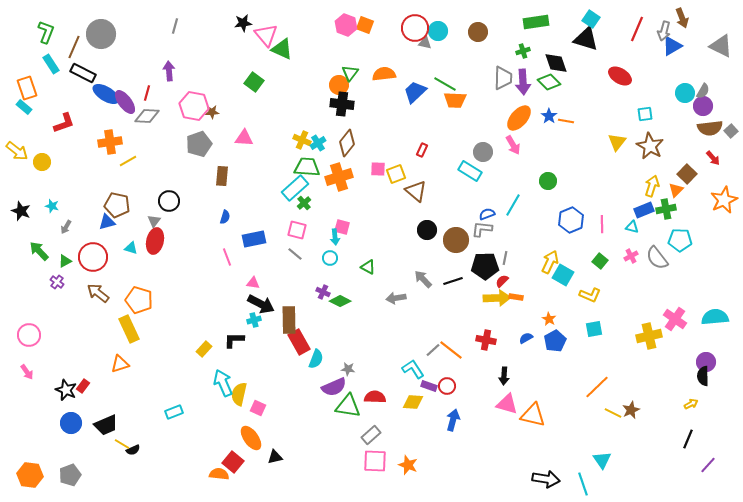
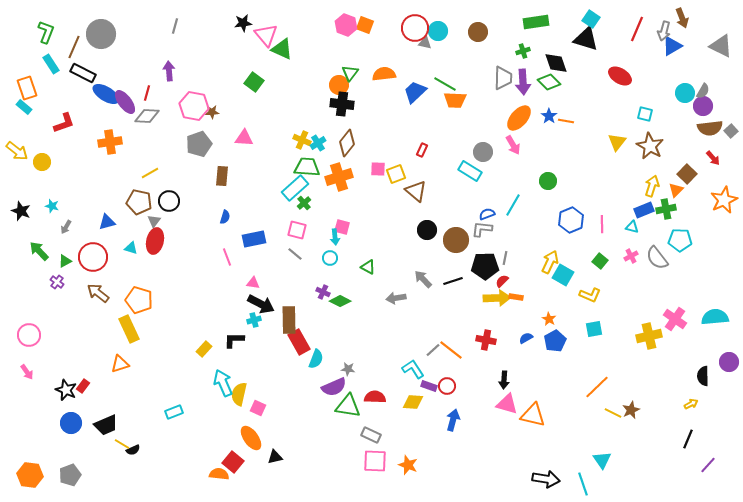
cyan square at (645, 114): rotated 21 degrees clockwise
yellow line at (128, 161): moved 22 px right, 12 px down
brown pentagon at (117, 205): moved 22 px right, 3 px up
purple circle at (706, 362): moved 23 px right
black arrow at (504, 376): moved 4 px down
gray rectangle at (371, 435): rotated 66 degrees clockwise
